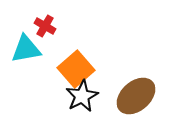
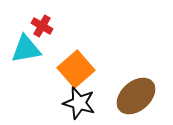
red cross: moved 3 px left
black star: moved 3 px left, 7 px down; rotated 28 degrees counterclockwise
